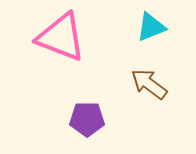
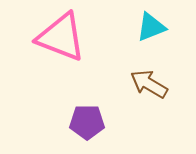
brown arrow: rotated 6 degrees counterclockwise
purple pentagon: moved 3 px down
